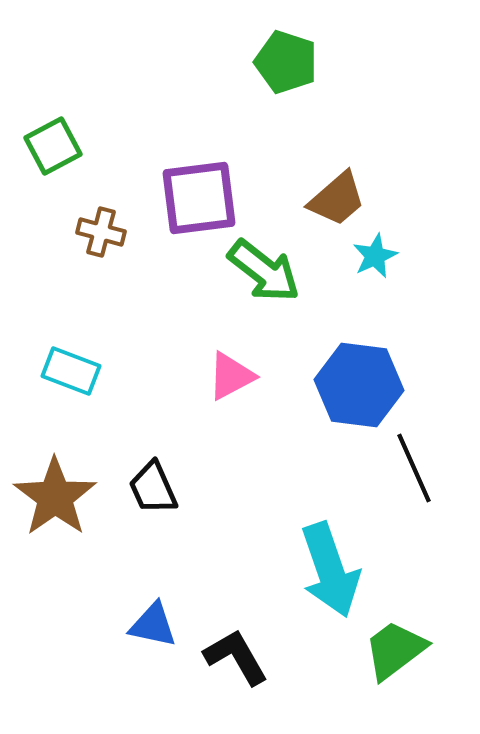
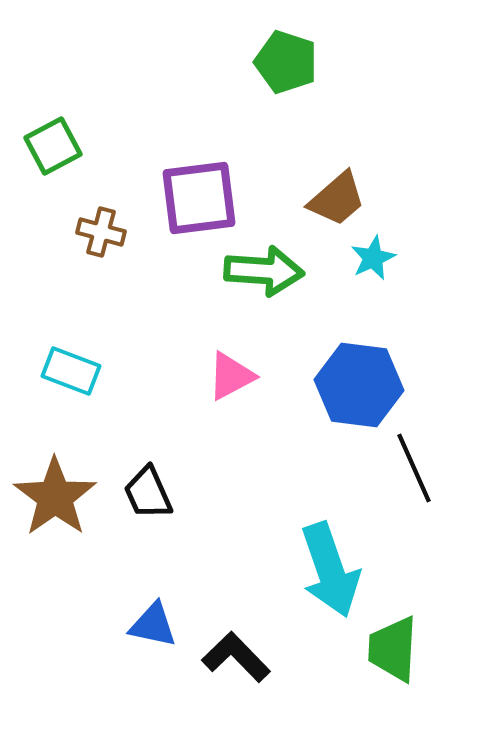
cyan star: moved 2 px left, 2 px down
green arrow: rotated 34 degrees counterclockwise
black trapezoid: moved 5 px left, 5 px down
green trapezoid: moved 2 px left, 1 px up; rotated 50 degrees counterclockwise
black L-shape: rotated 14 degrees counterclockwise
